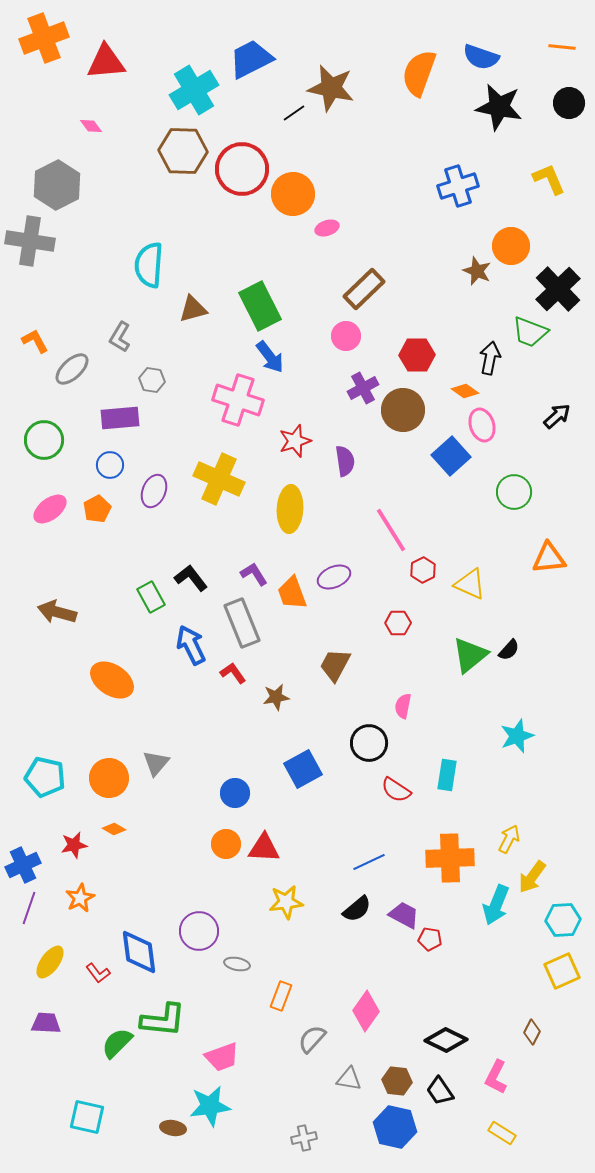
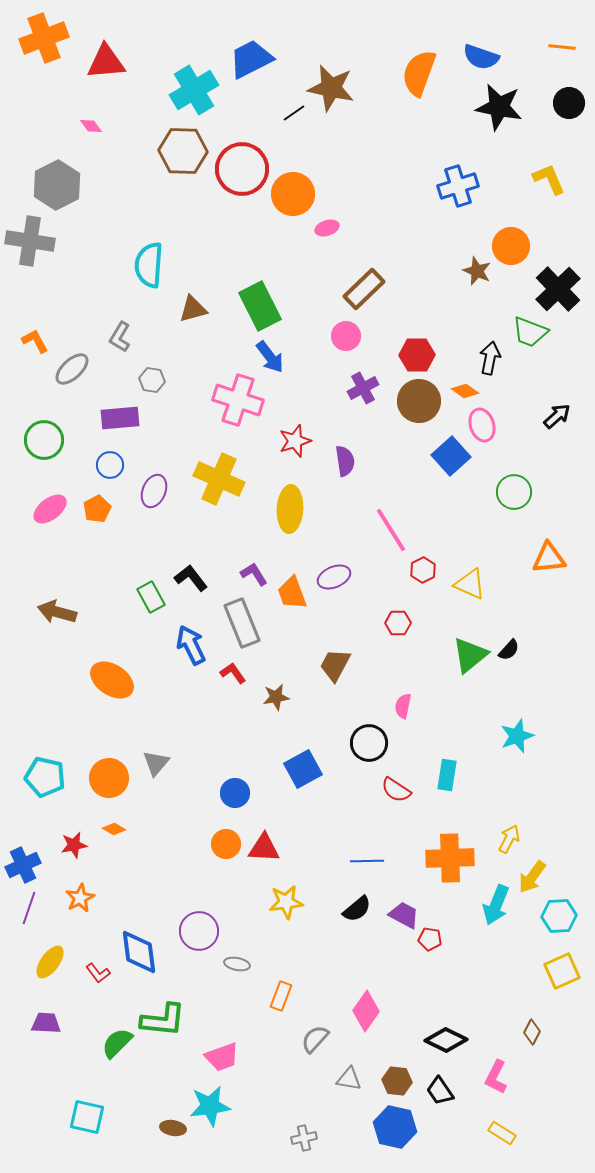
brown circle at (403, 410): moved 16 px right, 9 px up
blue line at (369, 862): moved 2 px left, 1 px up; rotated 24 degrees clockwise
cyan hexagon at (563, 920): moved 4 px left, 4 px up
gray semicircle at (312, 1039): moved 3 px right
